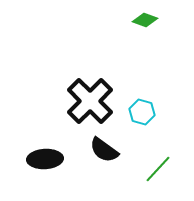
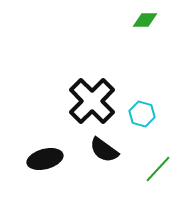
green diamond: rotated 20 degrees counterclockwise
black cross: moved 2 px right
cyan hexagon: moved 2 px down
black ellipse: rotated 12 degrees counterclockwise
